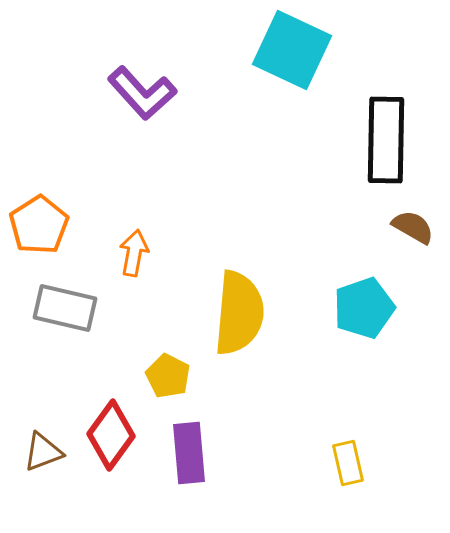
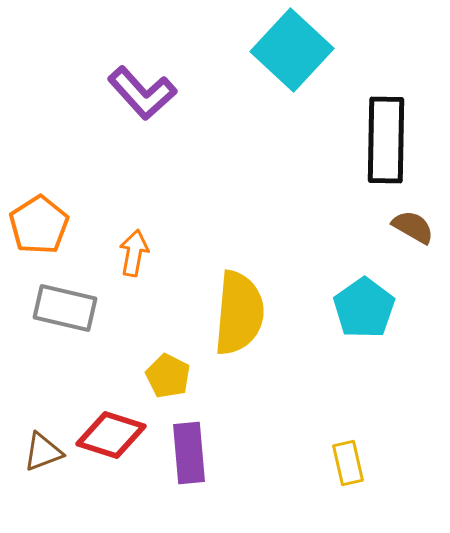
cyan square: rotated 18 degrees clockwise
cyan pentagon: rotated 16 degrees counterclockwise
red diamond: rotated 72 degrees clockwise
